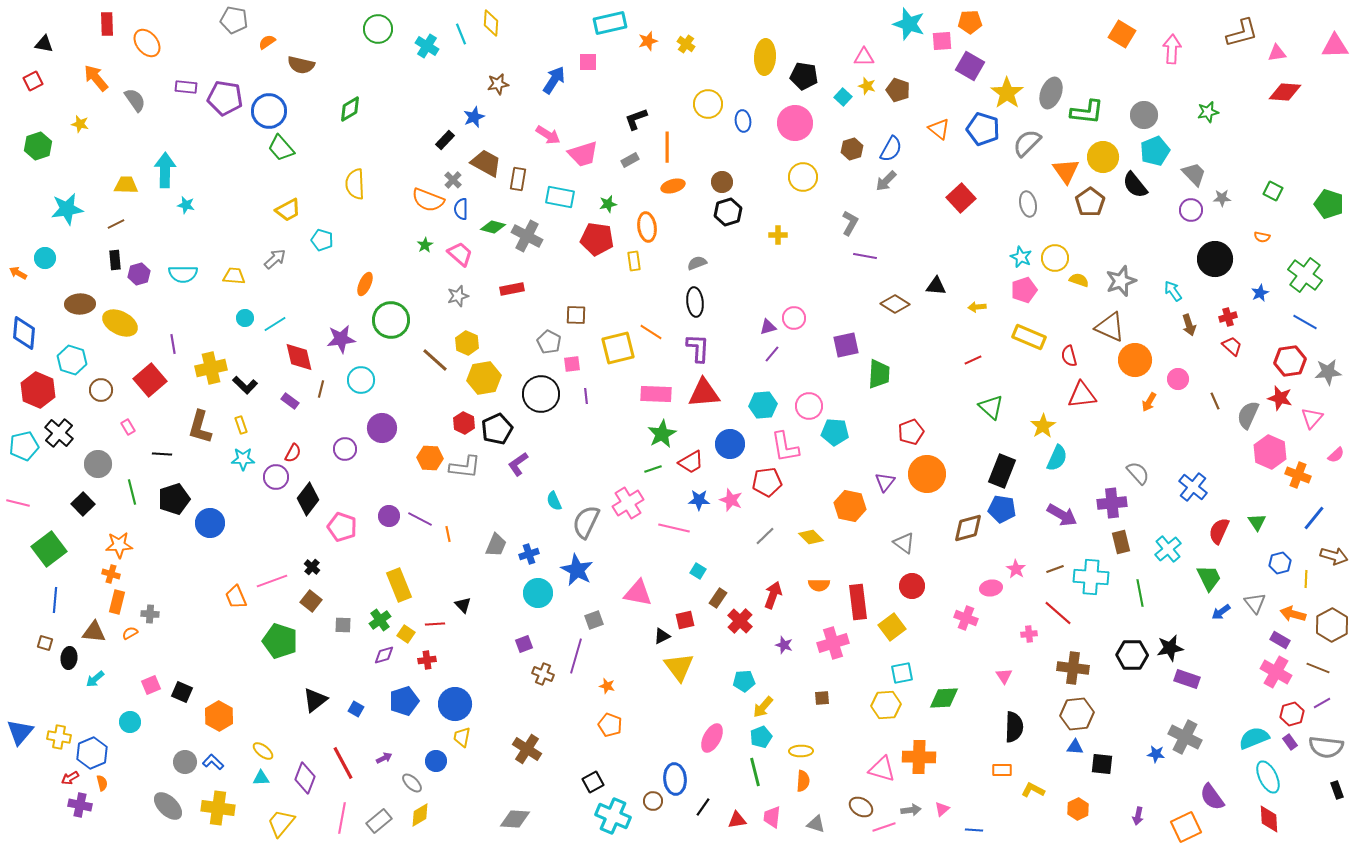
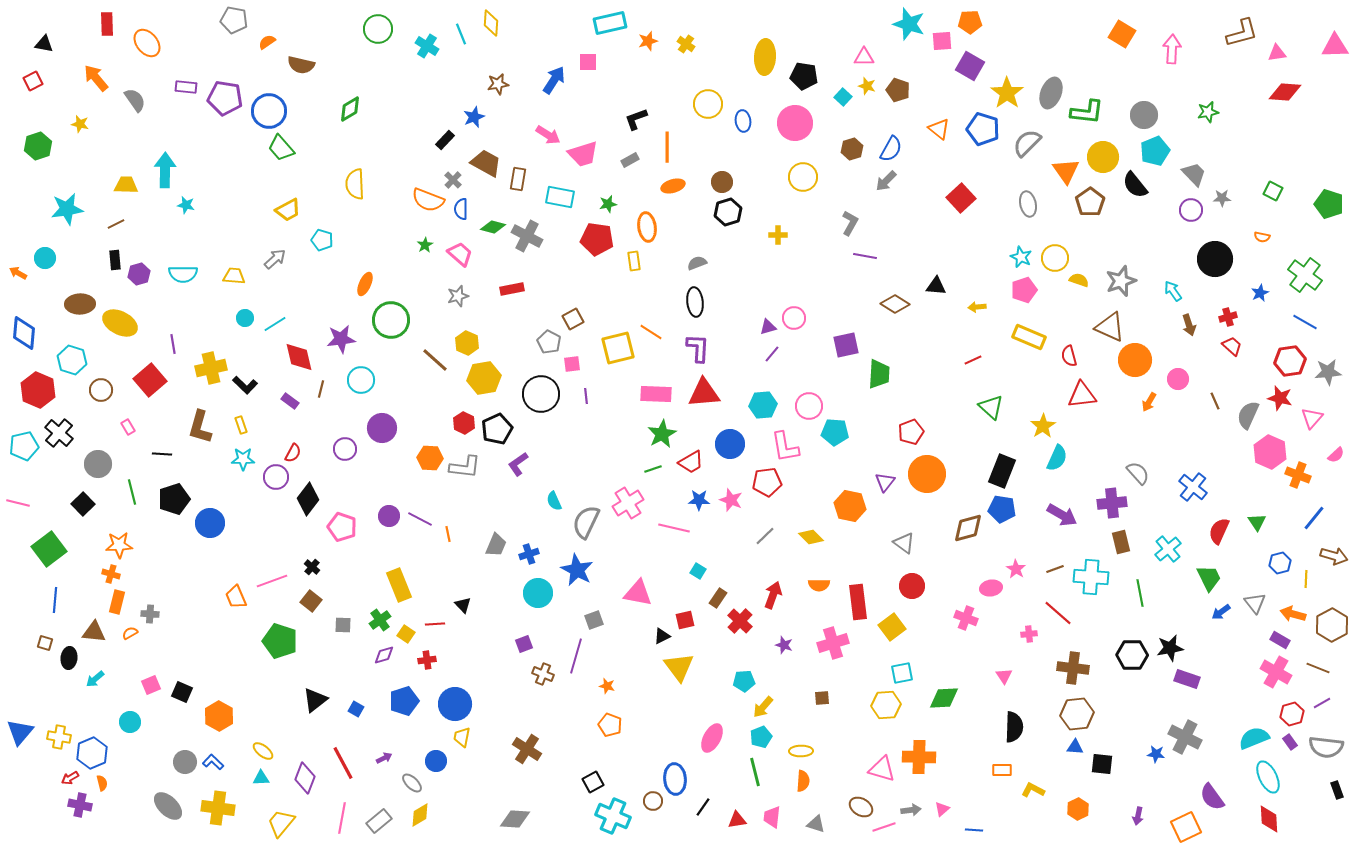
brown square at (576, 315): moved 3 px left, 4 px down; rotated 30 degrees counterclockwise
